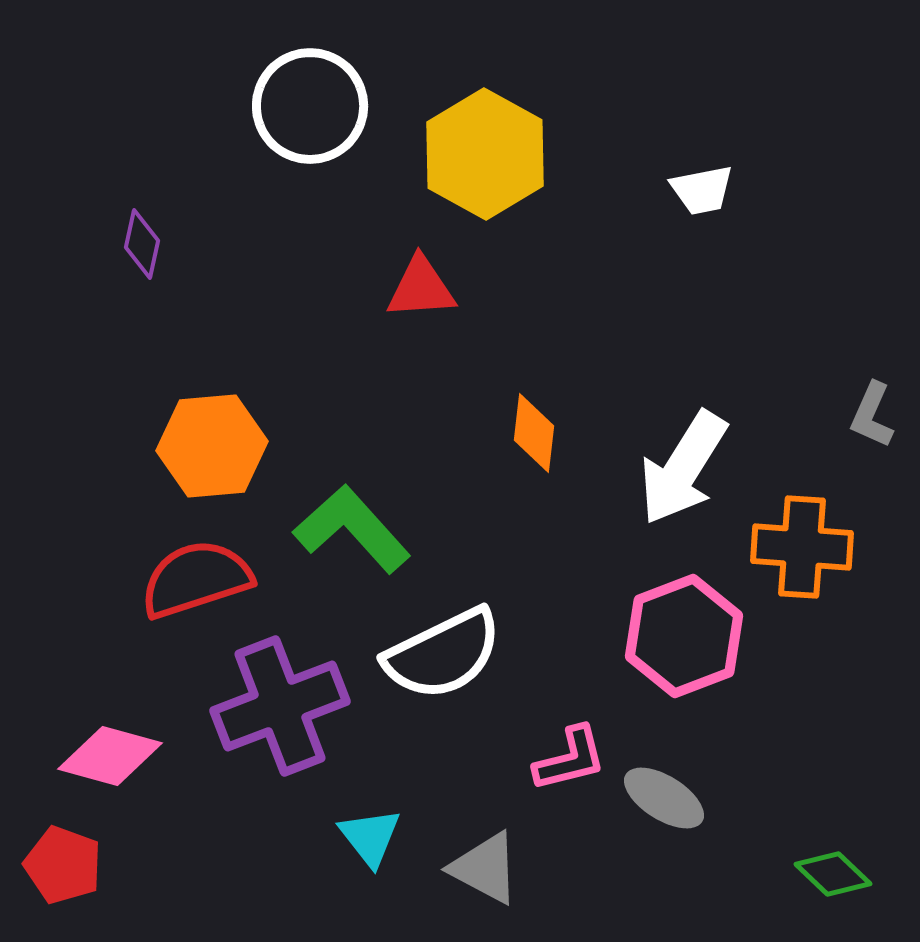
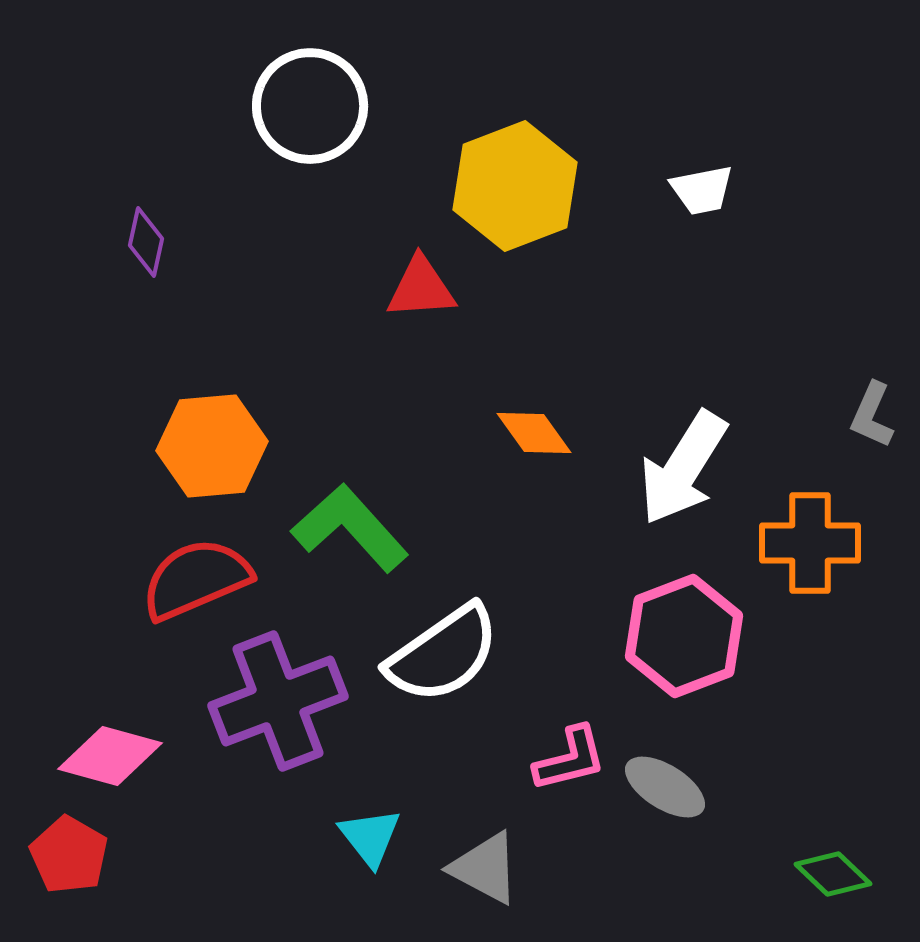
yellow hexagon: moved 30 px right, 32 px down; rotated 10 degrees clockwise
purple diamond: moved 4 px right, 2 px up
orange diamond: rotated 42 degrees counterclockwise
green L-shape: moved 2 px left, 1 px up
orange cross: moved 8 px right, 4 px up; rotated 4 degrees counterclockwise
red semicircle: rotated 5 degrees counterclockwise
white semicircle: rotated 9 degrees counterclockwise
purple cross: moved 2 px left, 5 px up
gray ellipse: moved 1 px right, 11 px up
red pentagon: moved 6 px right, 10 px up; rotated 10 degrees clockwise
